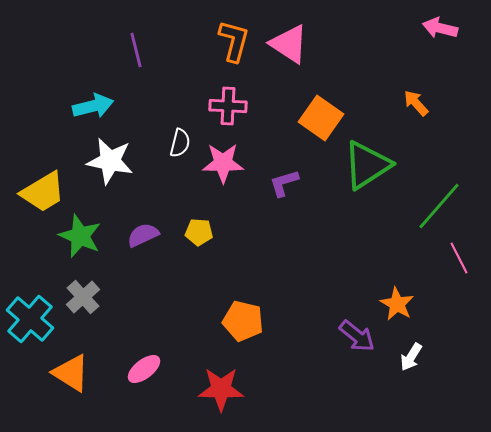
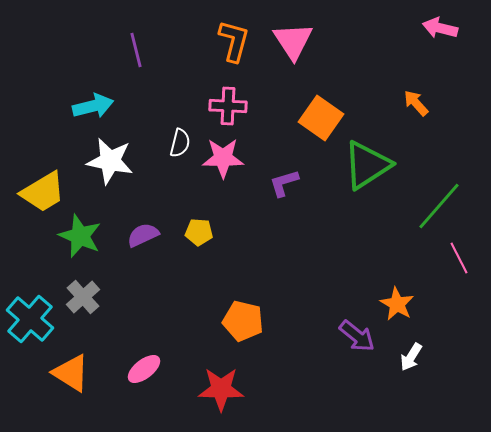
pink triangle: moved 4 px right, 3 px up; rotated 24 degrees clockwise
pink star: moved 5 px up
